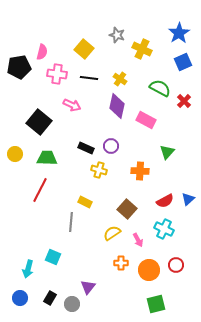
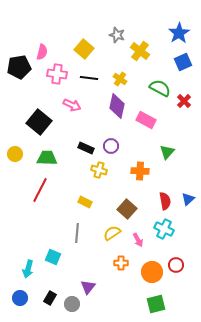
yellow cross at (142, 49): moved 2 px left, 2 px down; rotated 12 degrees clockwise
red semicircle at (165, 201): rotated 72 degrees counterclockwise
gray line at (71, 222): moved 6 px right, 11 px down
orange circle at (149, 270): moved 3 px right, 2 px down
